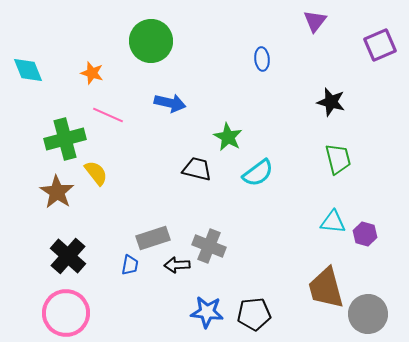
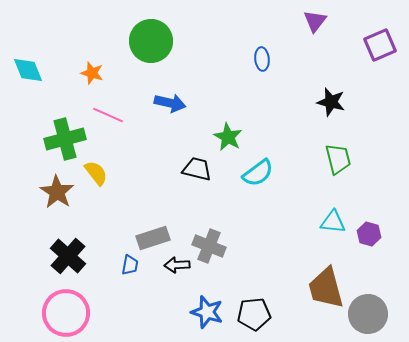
purple hexagon: moved 4 px right
blue star: rotated 12 degrees clockwise
